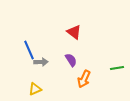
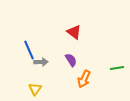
yellow triangle: rotated 32 degrees counterclockwise
